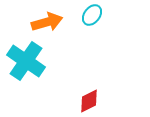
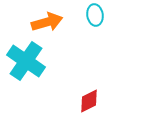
cyan ellipse: moved 3 px right; rotated 45 degrees counterclockwise
